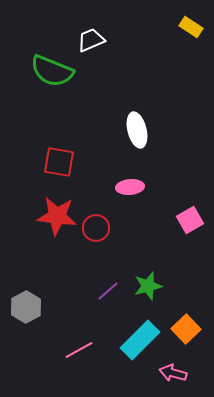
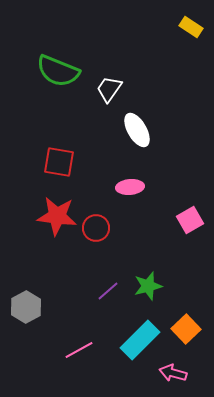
white trapezoid: moved 18 px right, 49 px down; rotated 32 degrees counterclockwise
green semicircle: moved 6 px right
white ellipse: rotated 16 degrees counterclockwise
